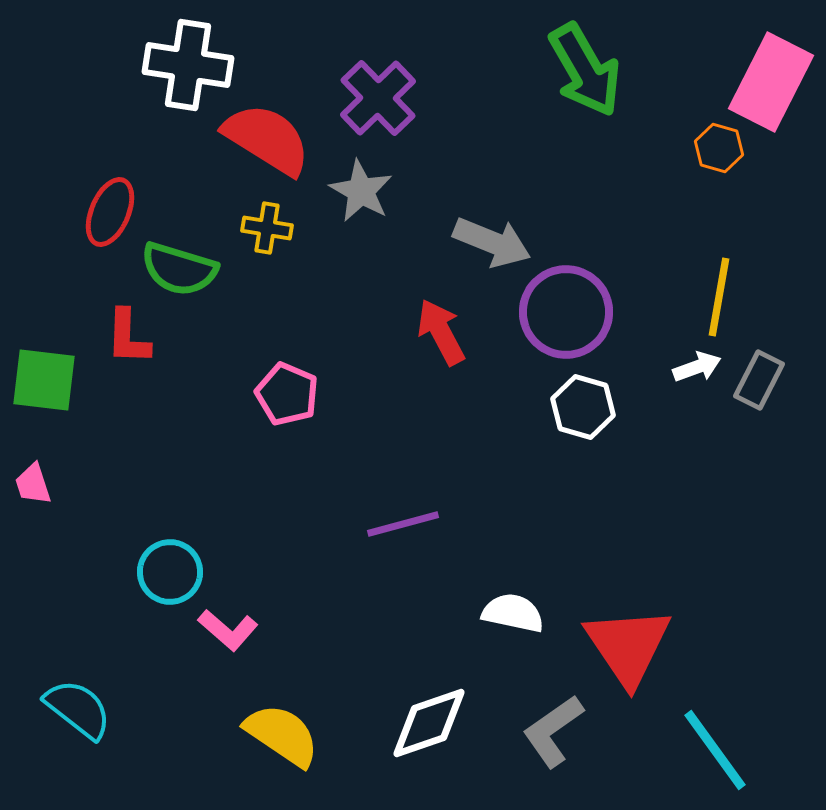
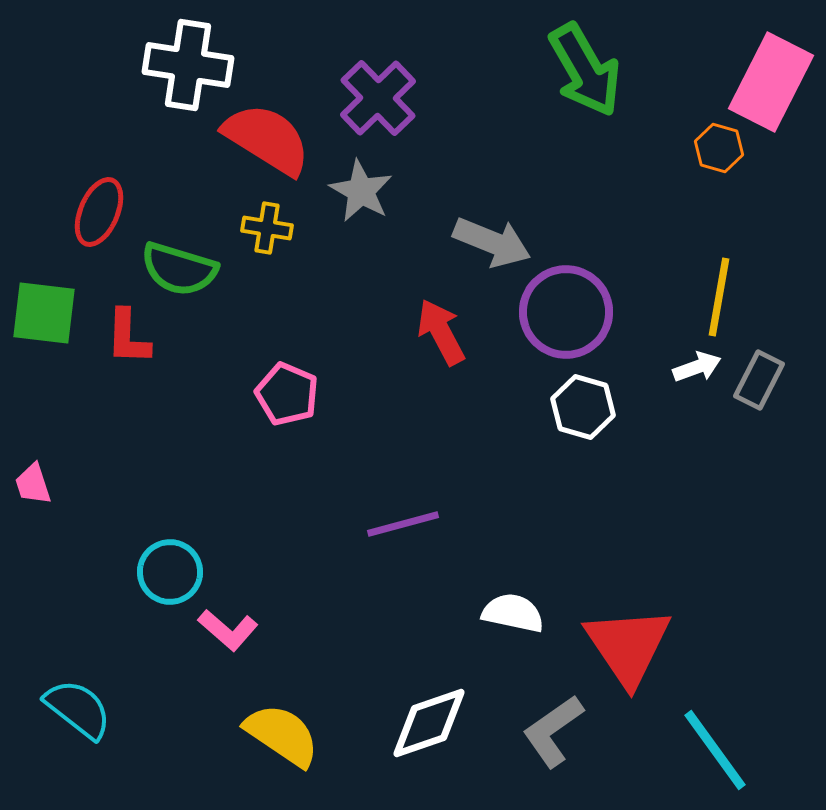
red ellipse: moved 11 px left
green square: moved 67 px up
